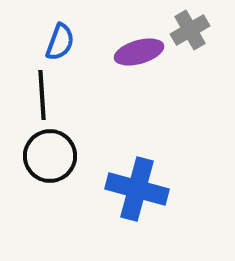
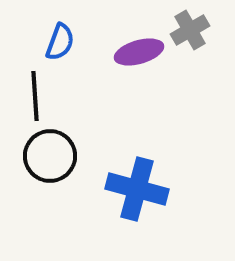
black line: moved 7 px left, 1 px down
